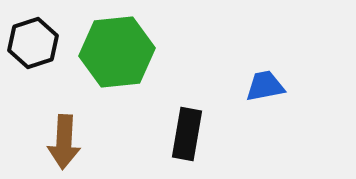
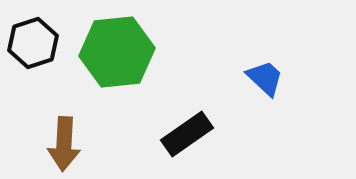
blue trapezoid: moved 8 px up; rotated 54 degrees clockwise
black rectangle: rotated 45 degrees clockwise
brown arrow: moved 2 px down
